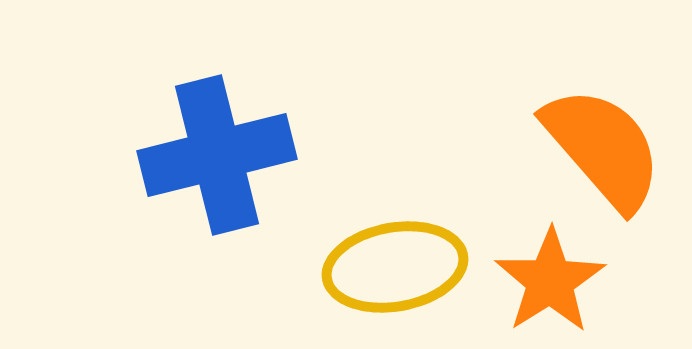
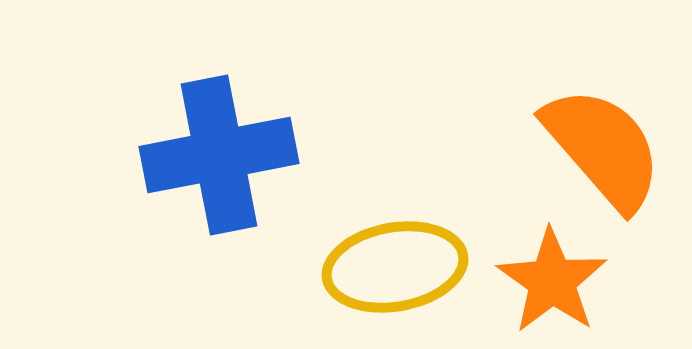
blue cross: moved 2 px right; rotated 3 degrees clockwise
orange star: moved 2 px right; rotated 5 degrees counterclockwise
